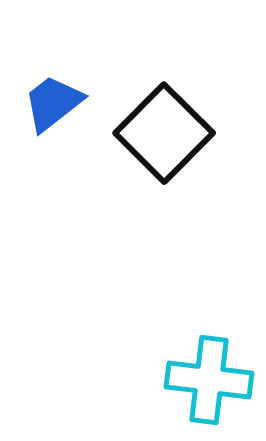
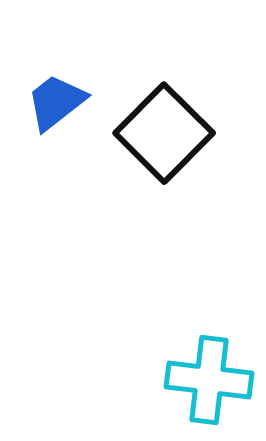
blue trapezoid: moved 3 px right, 1 px up
